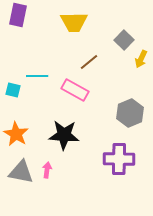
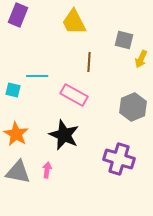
purple rectangle: rotated 10 degrees clockwise
yellow trapezoid: rotated 64 degrees clockwise
gray square: rotated 30 degrees counterclockwise
brown line: rotated 48 degrees counterclockwise
pink rectangle: moved 1 px left, 5 px down
gray hexagon: moved 3 px right, 6 px up
black star: rotated 20 degrees clockwise
purple cross: rotated 16 degrees clockwise
gray triangle: moved 3 px left
